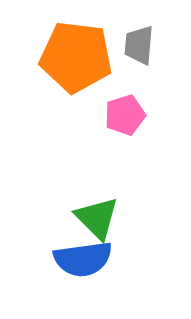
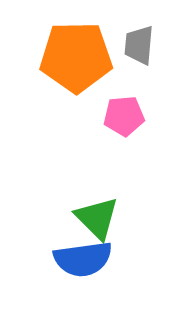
orange pentagon: rotated 8 degrees counterclockwise
pink pentagon: moved 1 px left, 1 px down; rotated 12 degrees clockwise
